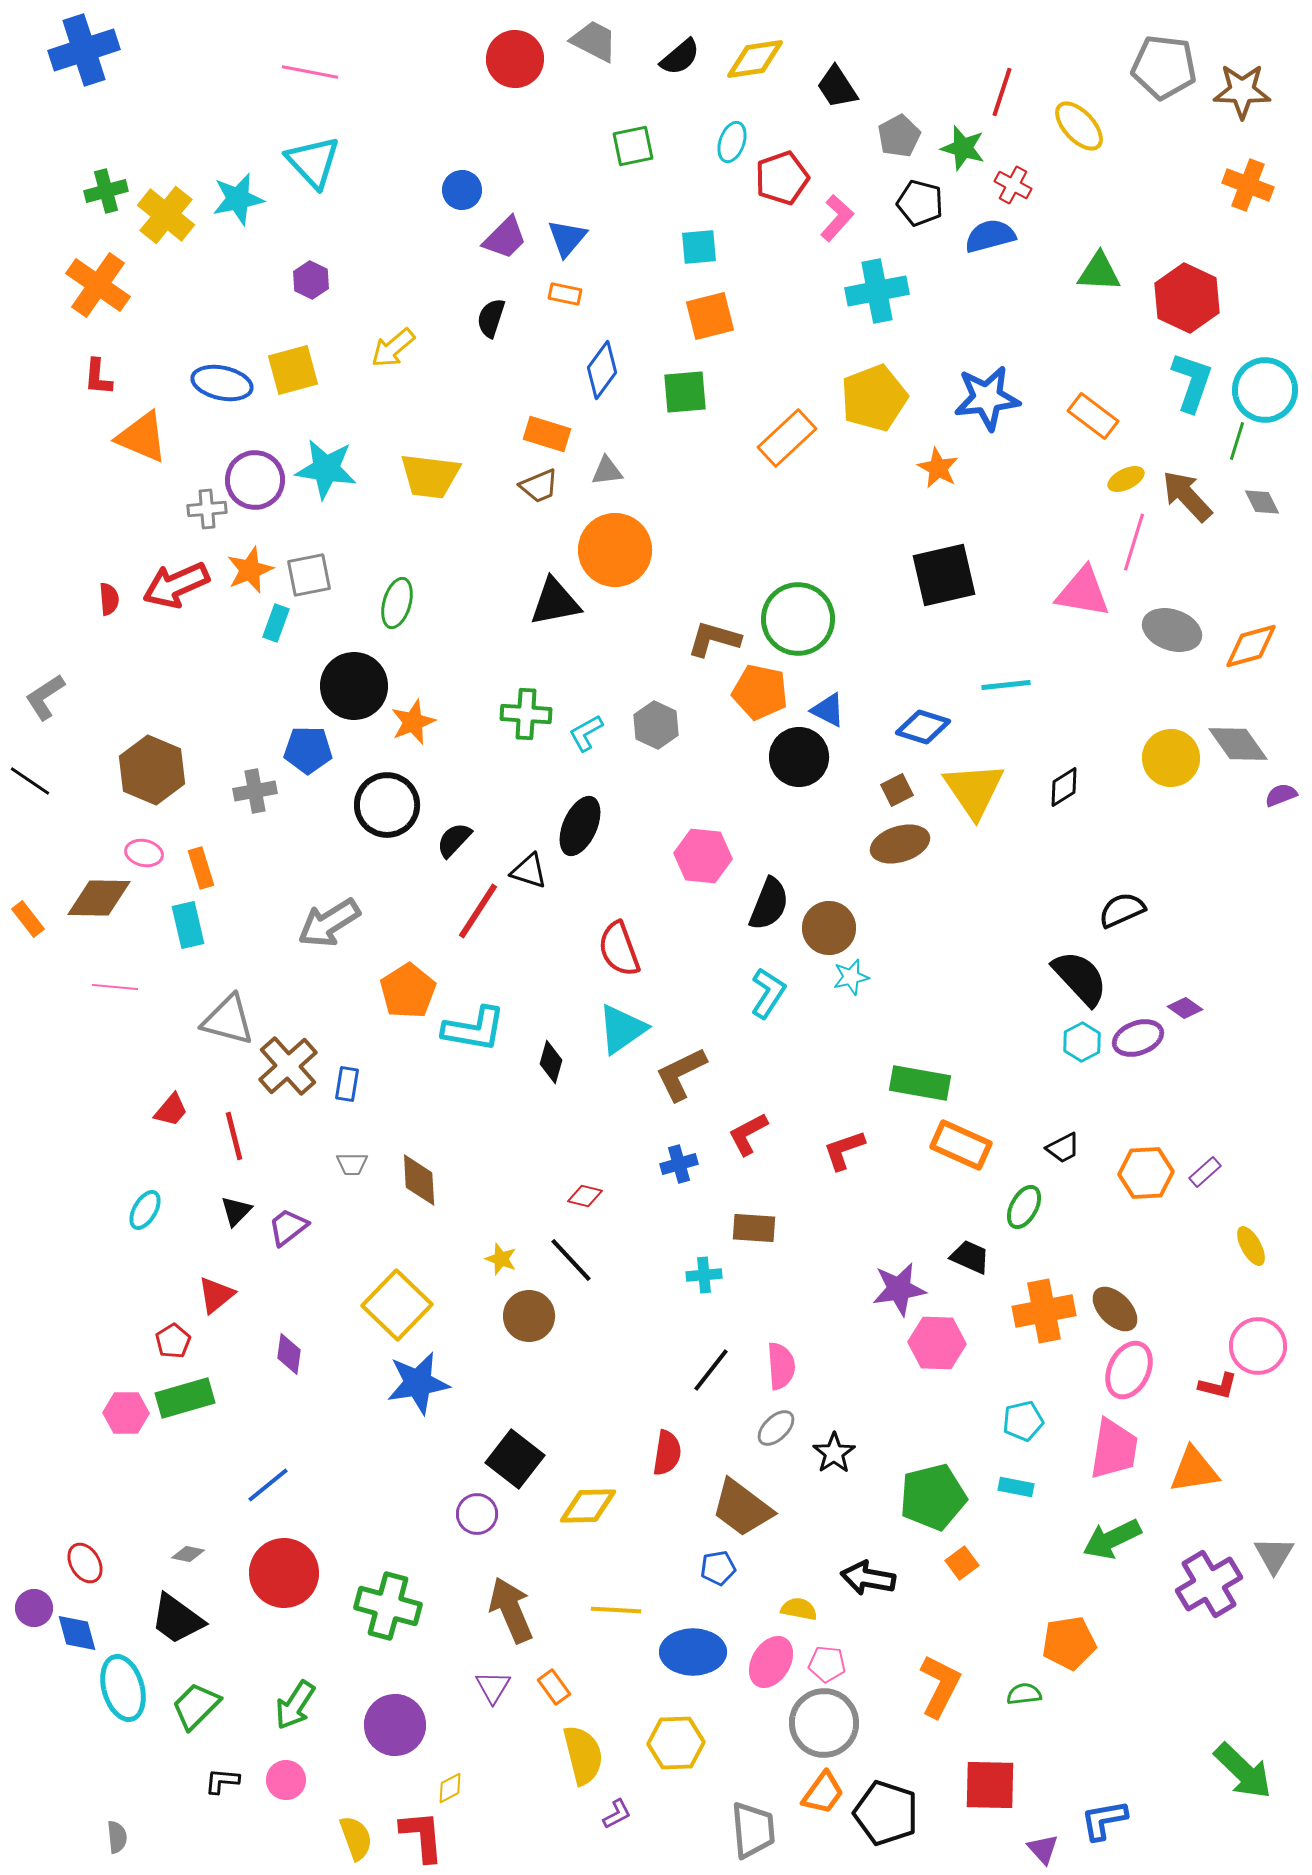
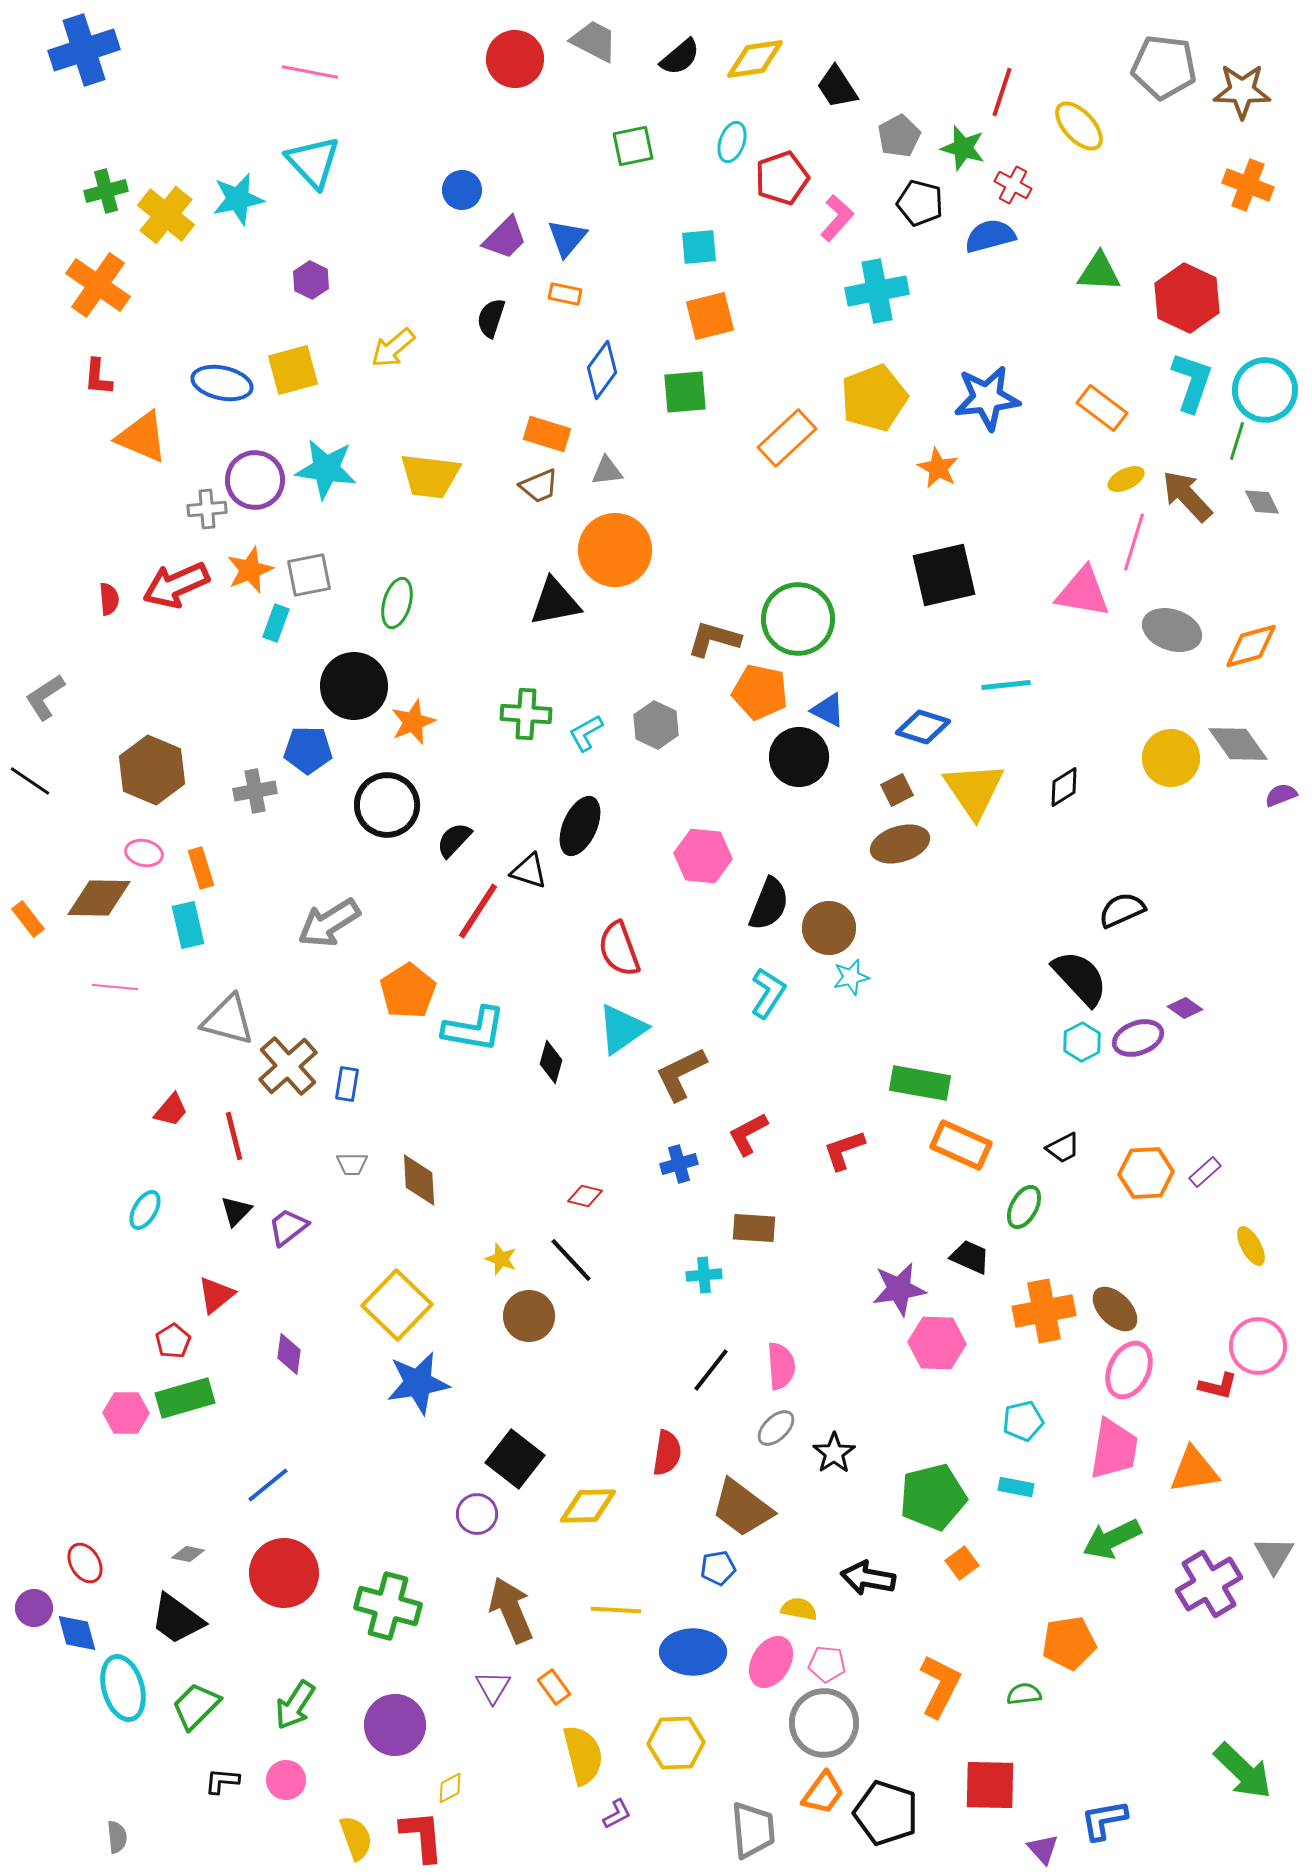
orange rectangle at (1093, 416): moved 9 px right, 8 px up
